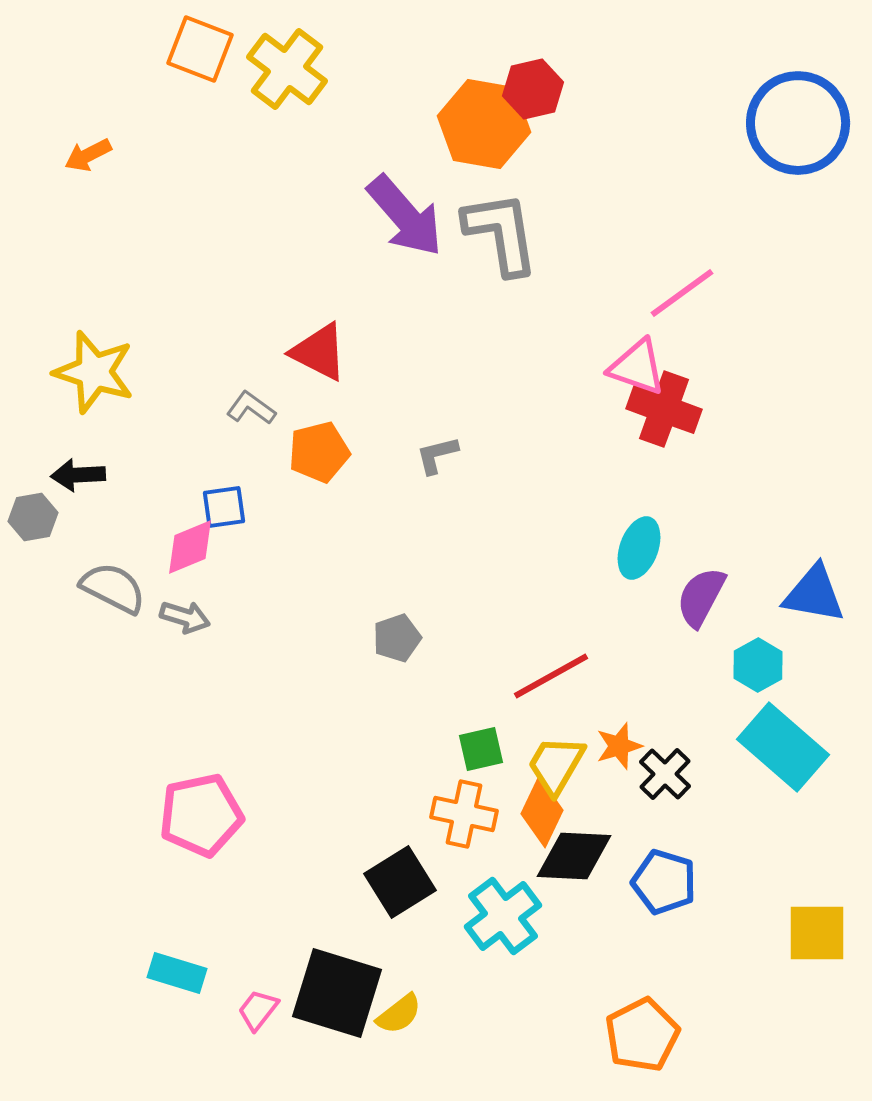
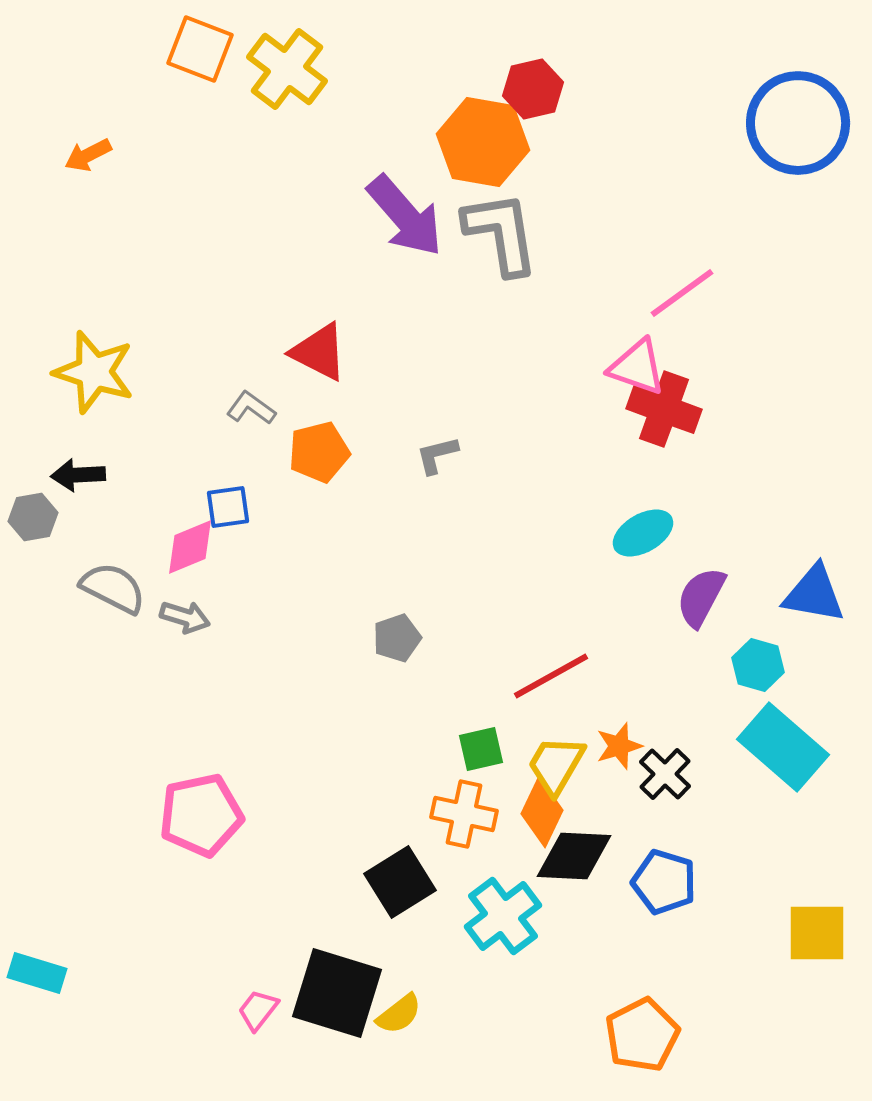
orange hexagon at (484, 124): moved 1 px left, 18 px down
blue square at (224, 507): moved 4 px right
cyan ellipse at (639, 548): moved 4 px right, 15 px up; rotated 40 degrees clockwise
cyan hexagon at (758, 665): rotated 15 degrees counterclockwise
cyan rectangle at (177, 973): moved 140 px left
